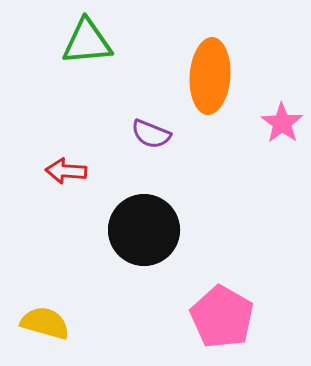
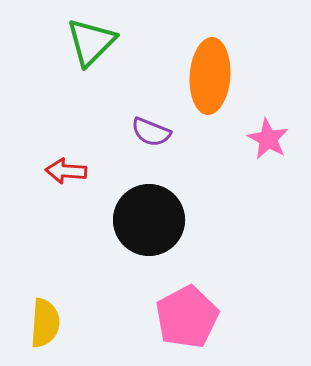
green triangle: moved 4 px right; rotated 40 degrees counterclockwise
pink star: moved 14 px left, 16 px down; rotated 6 degrees counterclockwise
purple semicircle: moved 2 px up
black circle: moved 5 px right, 10 px up
pink pentagon: moved 35 px left; rotated 14 degrees clockwise
yellow semicircle: rotated 78 degrees clockwise
